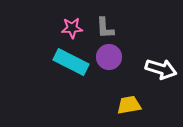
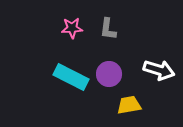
gray L-shape: moved 3 px right, 1 px down; rotated 10 degrees clockwise
purple circle: moved 17 px down
cyan rectangle: moved 15 px down
white arrow: moved 2 px left, 1 px down
